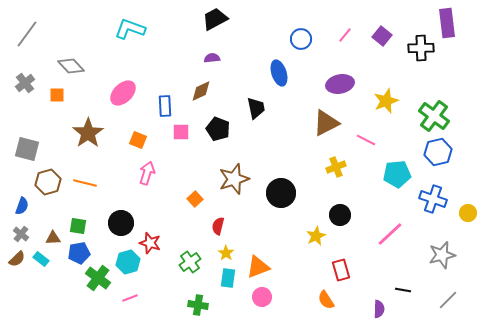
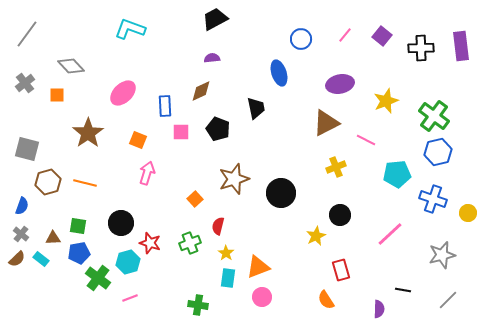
purple rectangle at (447, 23): moved 14 px right, 23 px down
green cross at (190, 262): moved 19 px up; rotated 15 degrees clockwise
